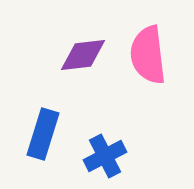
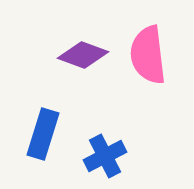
purple diamond: rotated 27 degrees clockwise
